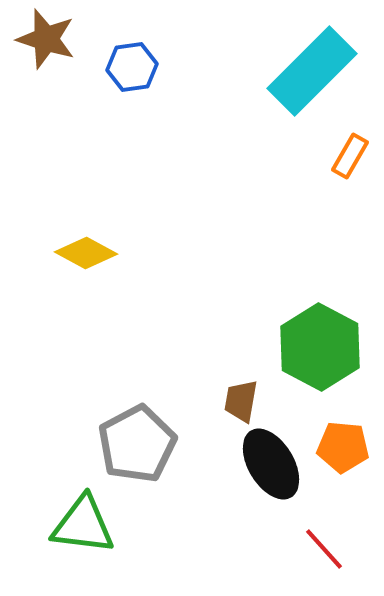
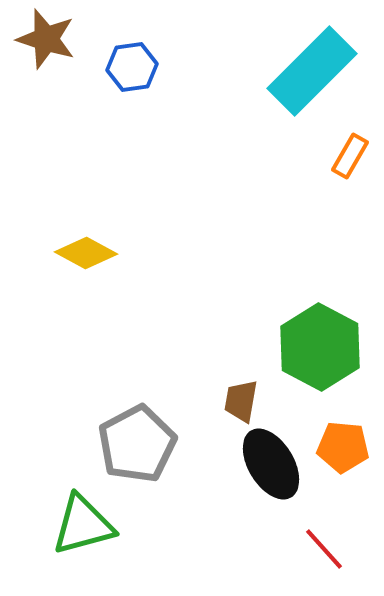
green triangle: rotated 22 degrees counterclockwise
